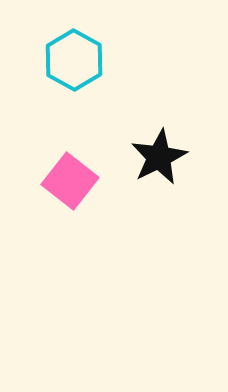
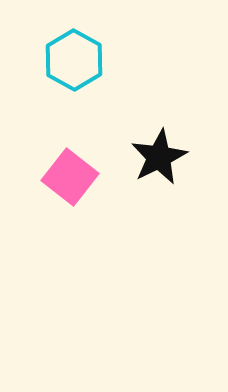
pink square: moved 4 px up
